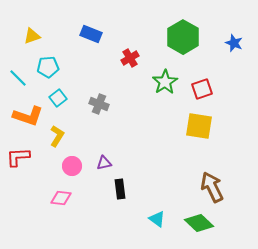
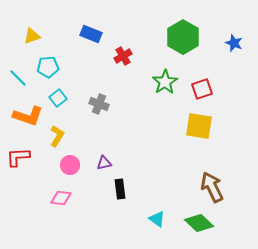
red cross: moved 7 px left, 2 px up
pink circle: moved 2 px left, 1 px up
